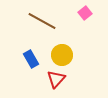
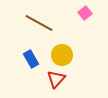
brown line: moved 3 px left, 2 px down
